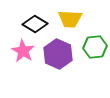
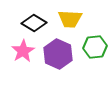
black diamond: moved 1 px left, 1 px up
pink star: rotated 10 degrees clockwise
